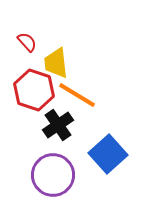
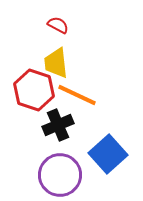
red semicircle: moved 31 px right, 17 px up; rotated 20 degrees counterclockwise
orange line: rotated 6 degrees counterclockwise
black cross: rotated 12 degrees clockwise
purple circle: moved 7 px right
